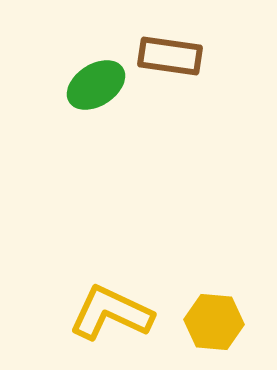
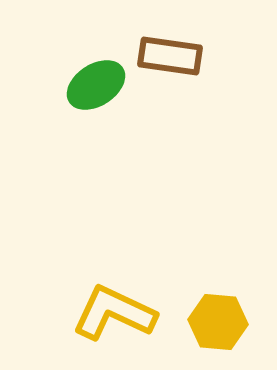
yellow L-shape: moved 3 px right
yellow hexagon: moved 4 px right
